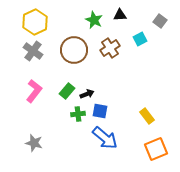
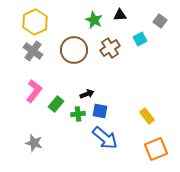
green rectangle: moved 11 px left, 13 px down
